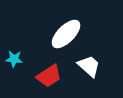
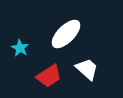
cyan star: moved 6 px right, 11 px up; rotated 24 degrees clockwise
white trapezoid: moved 2 px left, 3 px down
